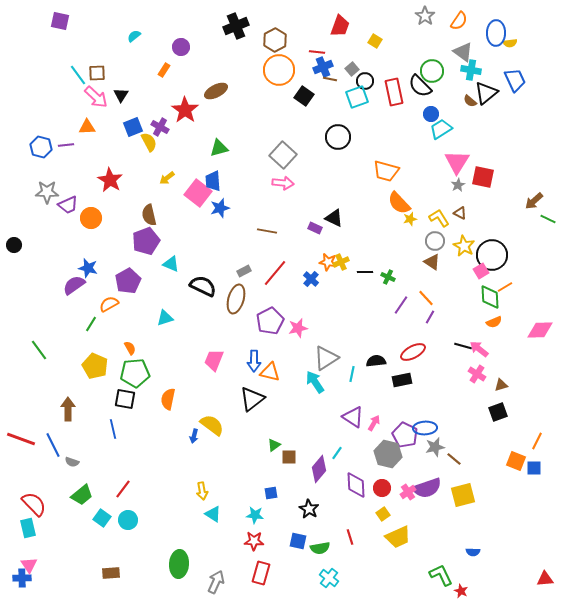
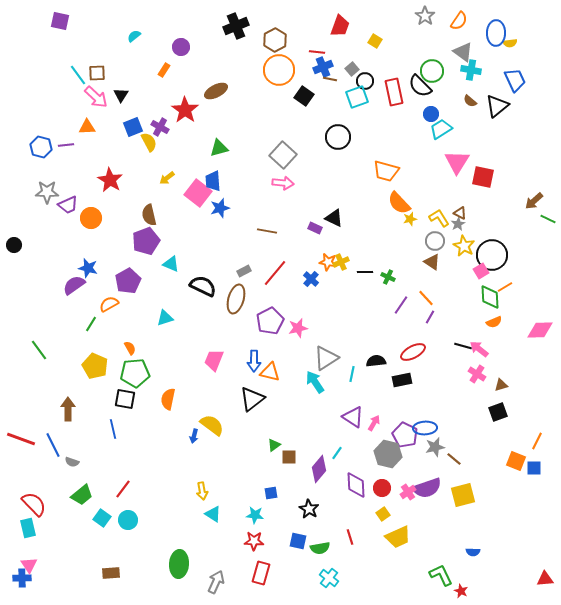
black triangle at (486, 93): moved 11 px right, 13 px down
gray star at (458, 185): moved 39 px down
